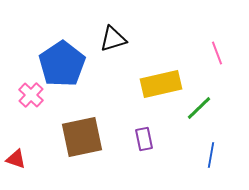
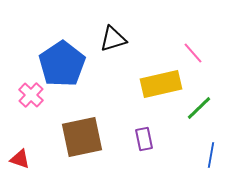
pink line: moved 24 px left; rotated 20 degrees counterclockwise
red triangle: moved 4 px right
